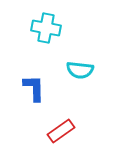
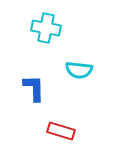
cyan semicircle: moved 1 px left
red rectangle: rotated 52 degrees clockwise
